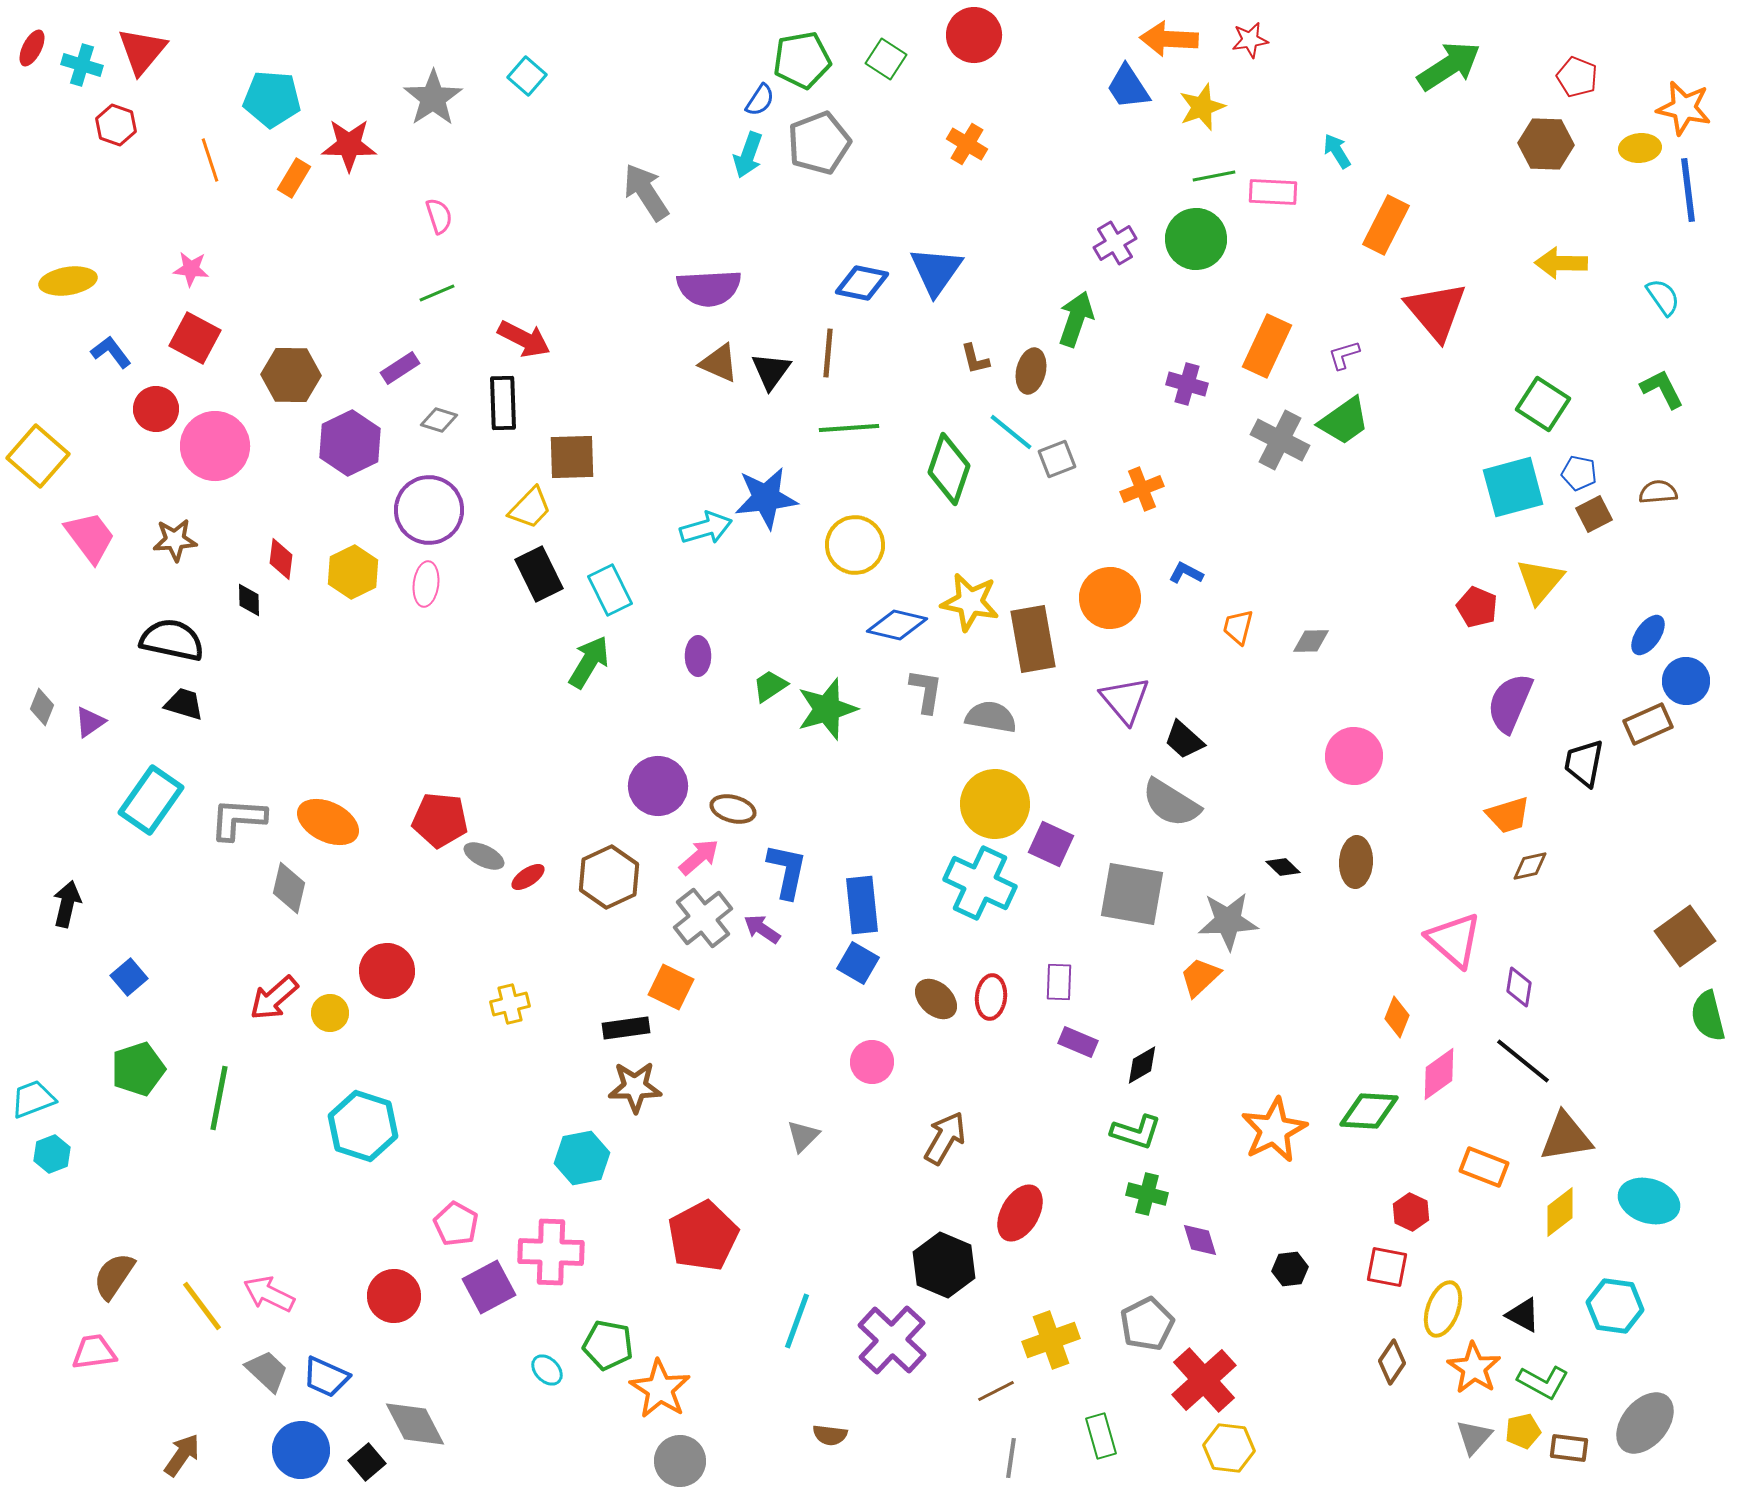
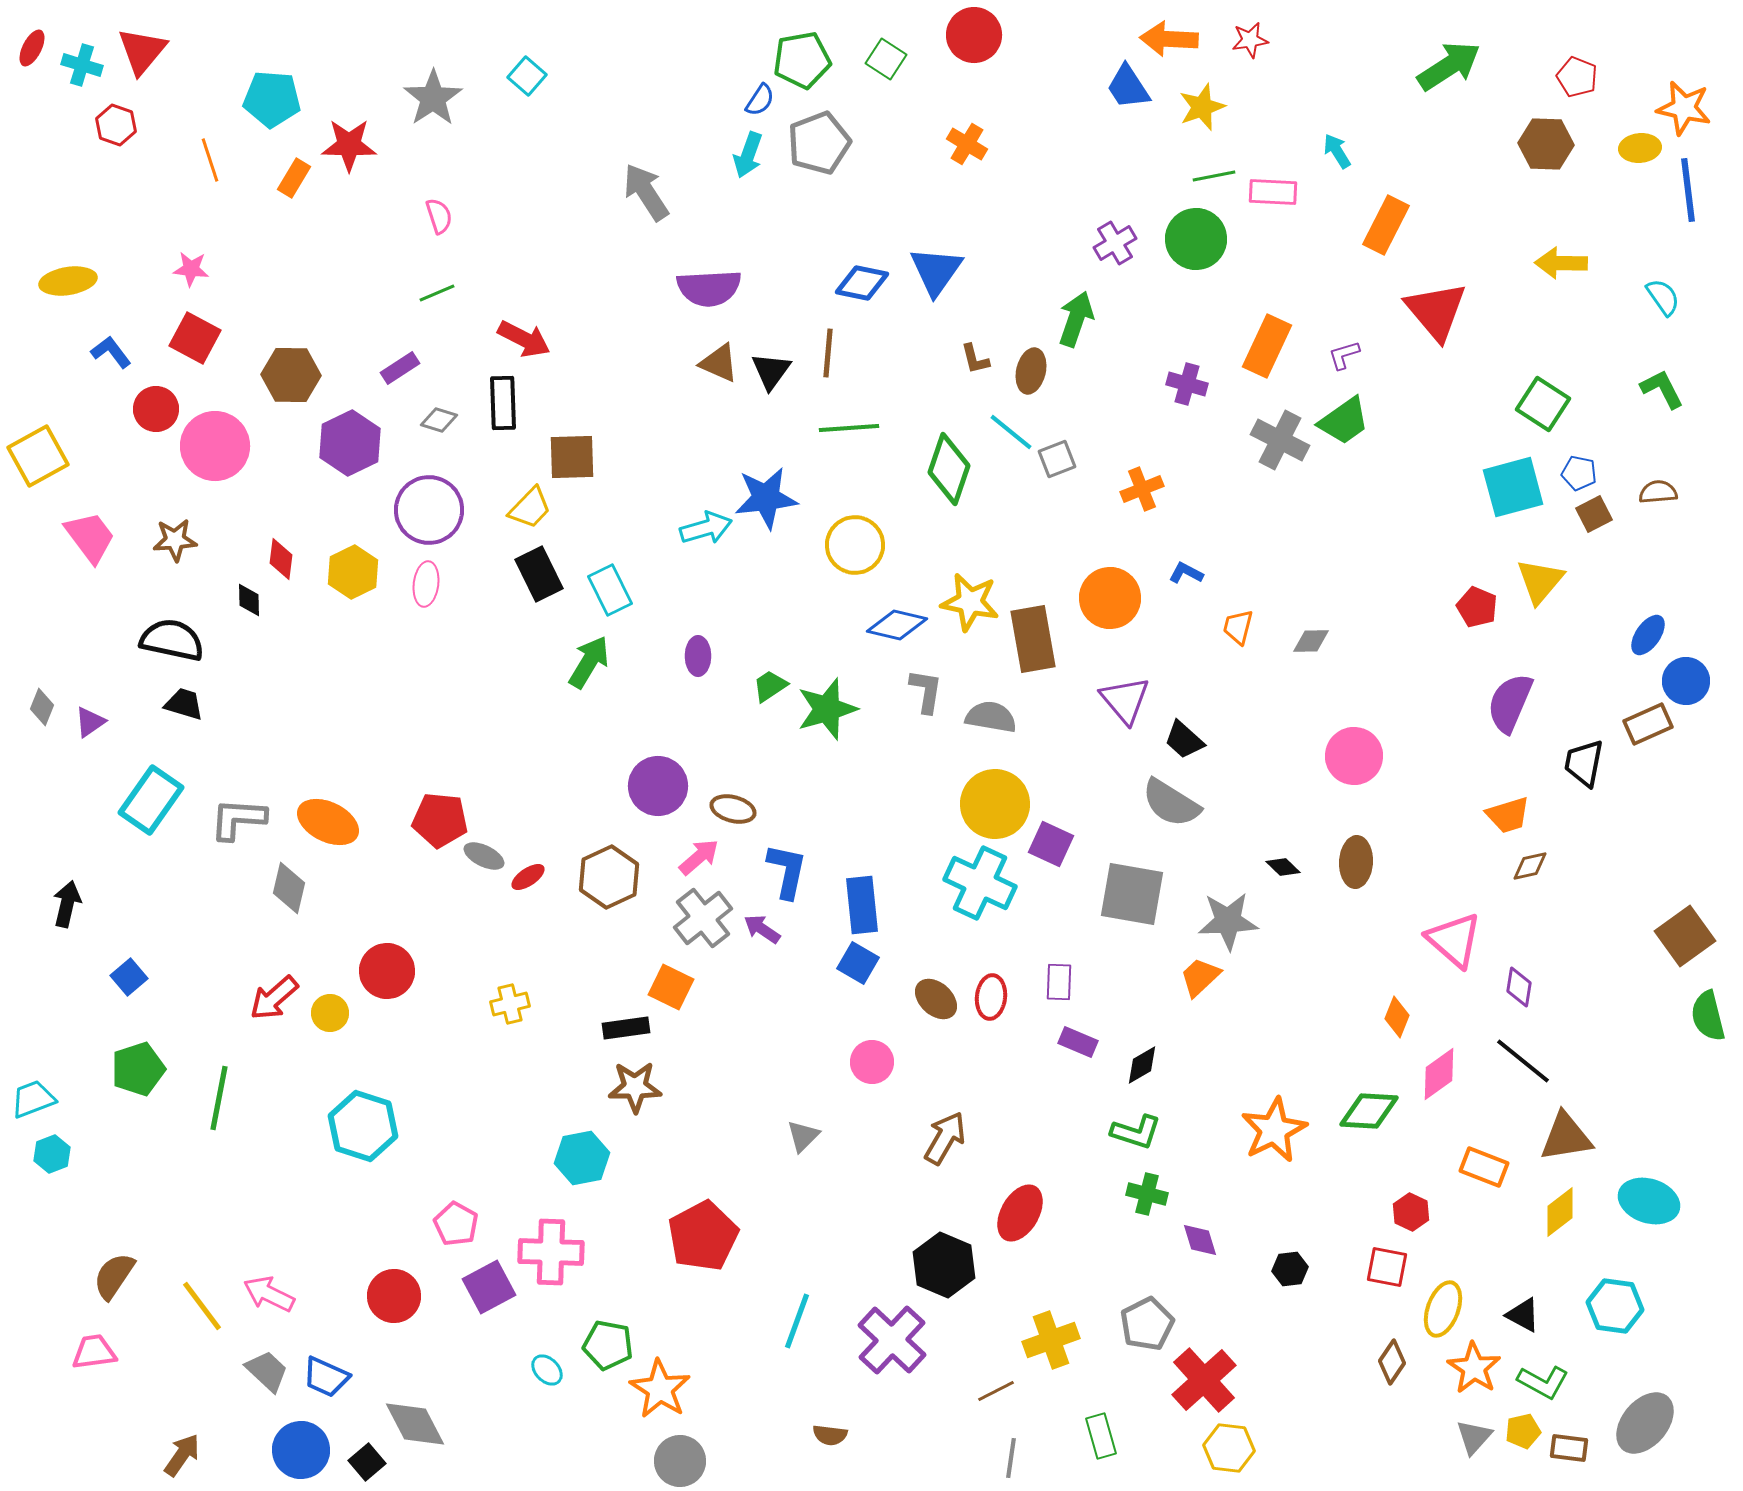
yellow square at (38, 456): rotated 20 degrees clockwise
